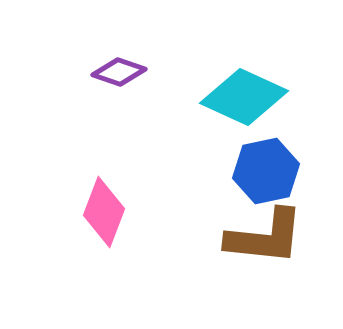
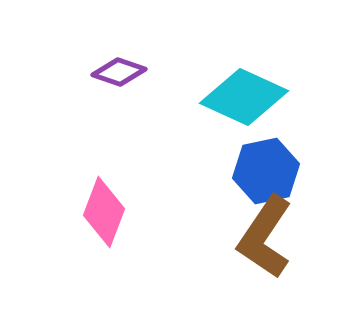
brown L-shape: rotated 118 degrees clockwise
